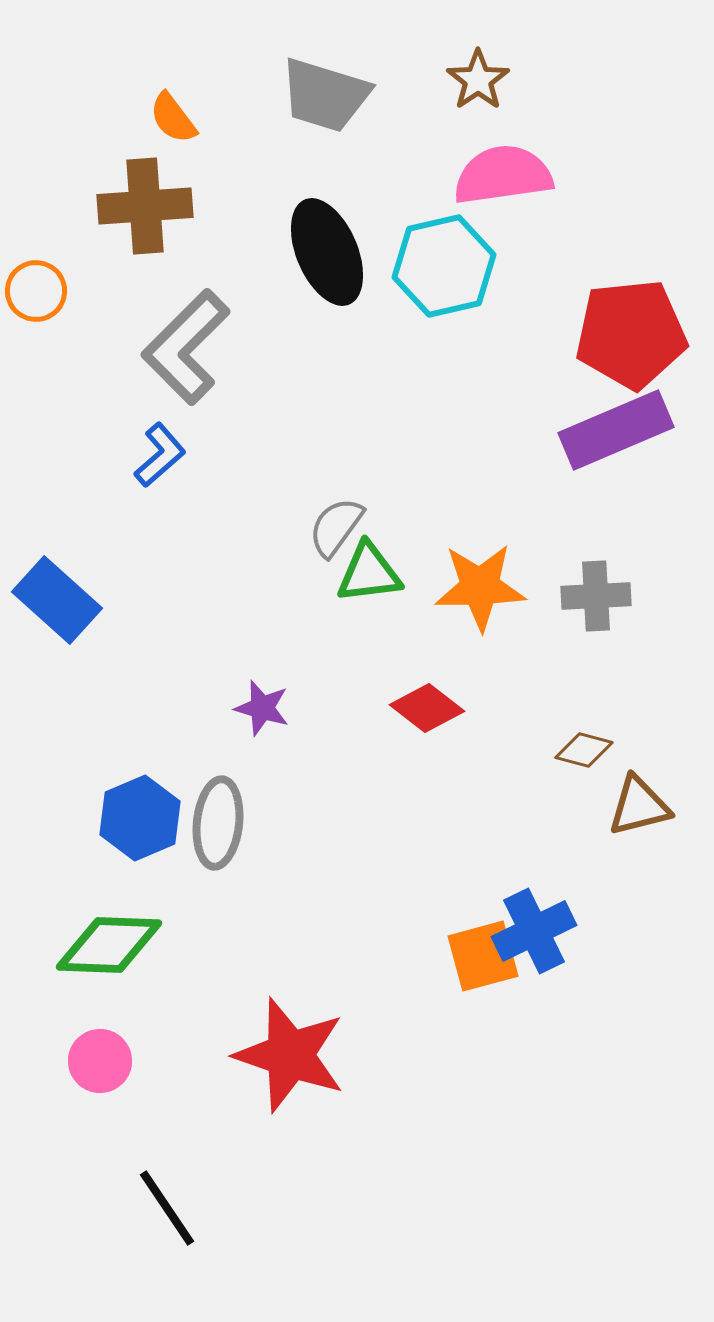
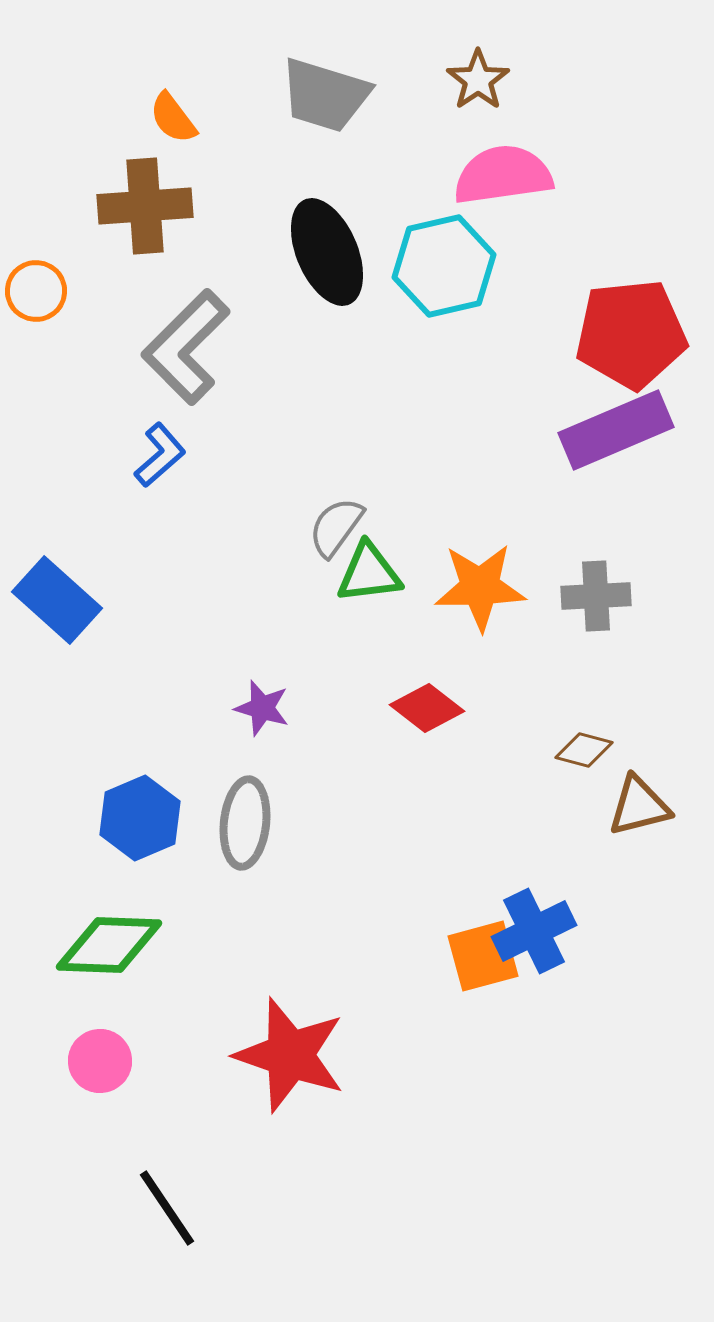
gray ellipse: moved 27 px right
